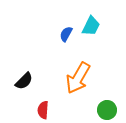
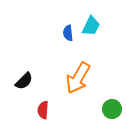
blue semicircle: moved 2 px right, 1 px up; rotated 35 degrees counterclockwise
green circle: moved 5 px right, 1 px up
